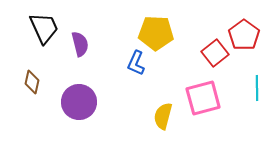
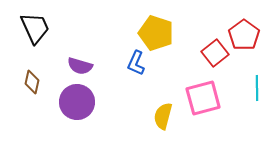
black trapezoid: moved 9 px left
yellow pentagon: rotated 16 degrees clockwise
purple semicircle: moved 22 px down; rotated 120 degrees clockwise
purple circle: moved 2 px left
